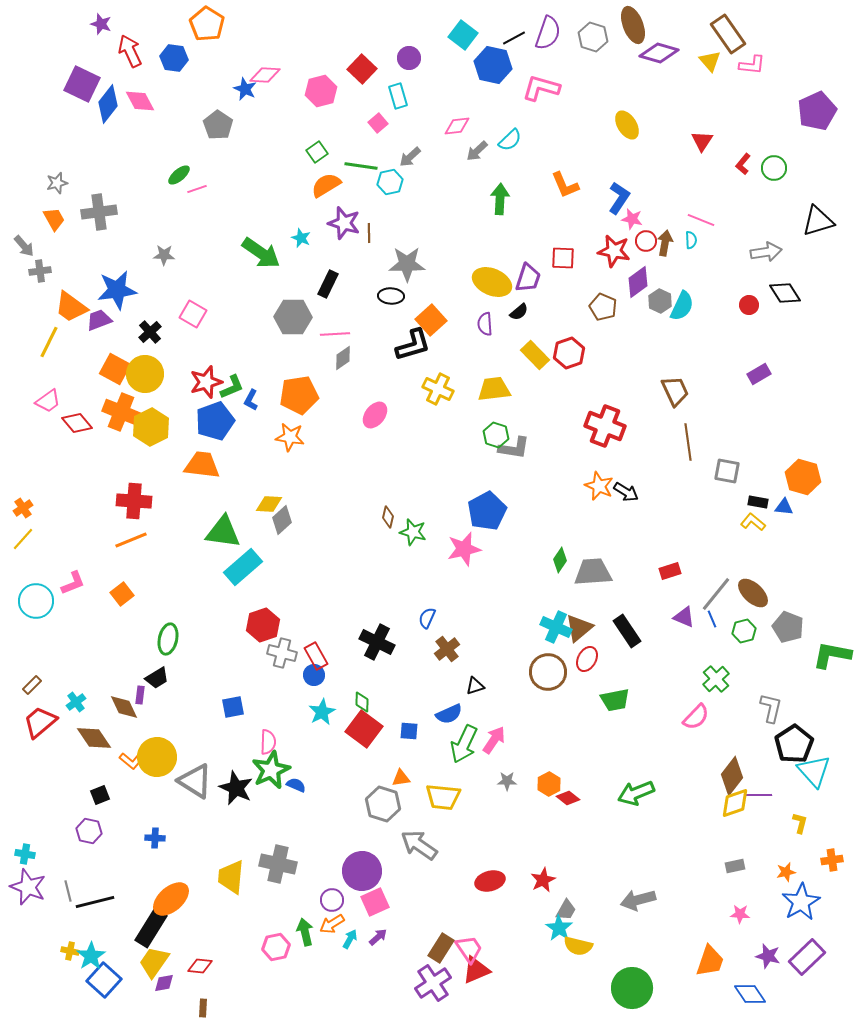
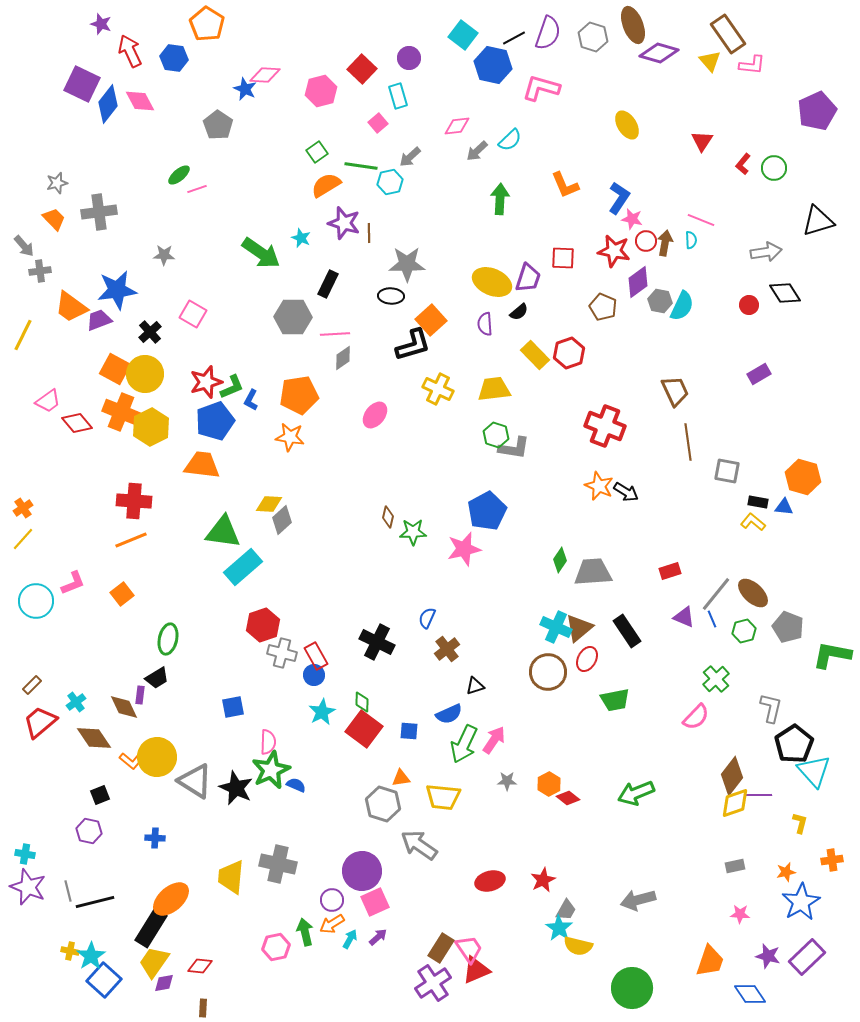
orange trapezoid at (54, 219): rotated 15 degrees counterclockwise
gray hexagon at (660, 301): rotated 15 degrees counterclockwise
yellow line at (49, 342): moved 26 px left, 7 px up
green star at (413, 532): rotated 16 degrees counterclockwise
